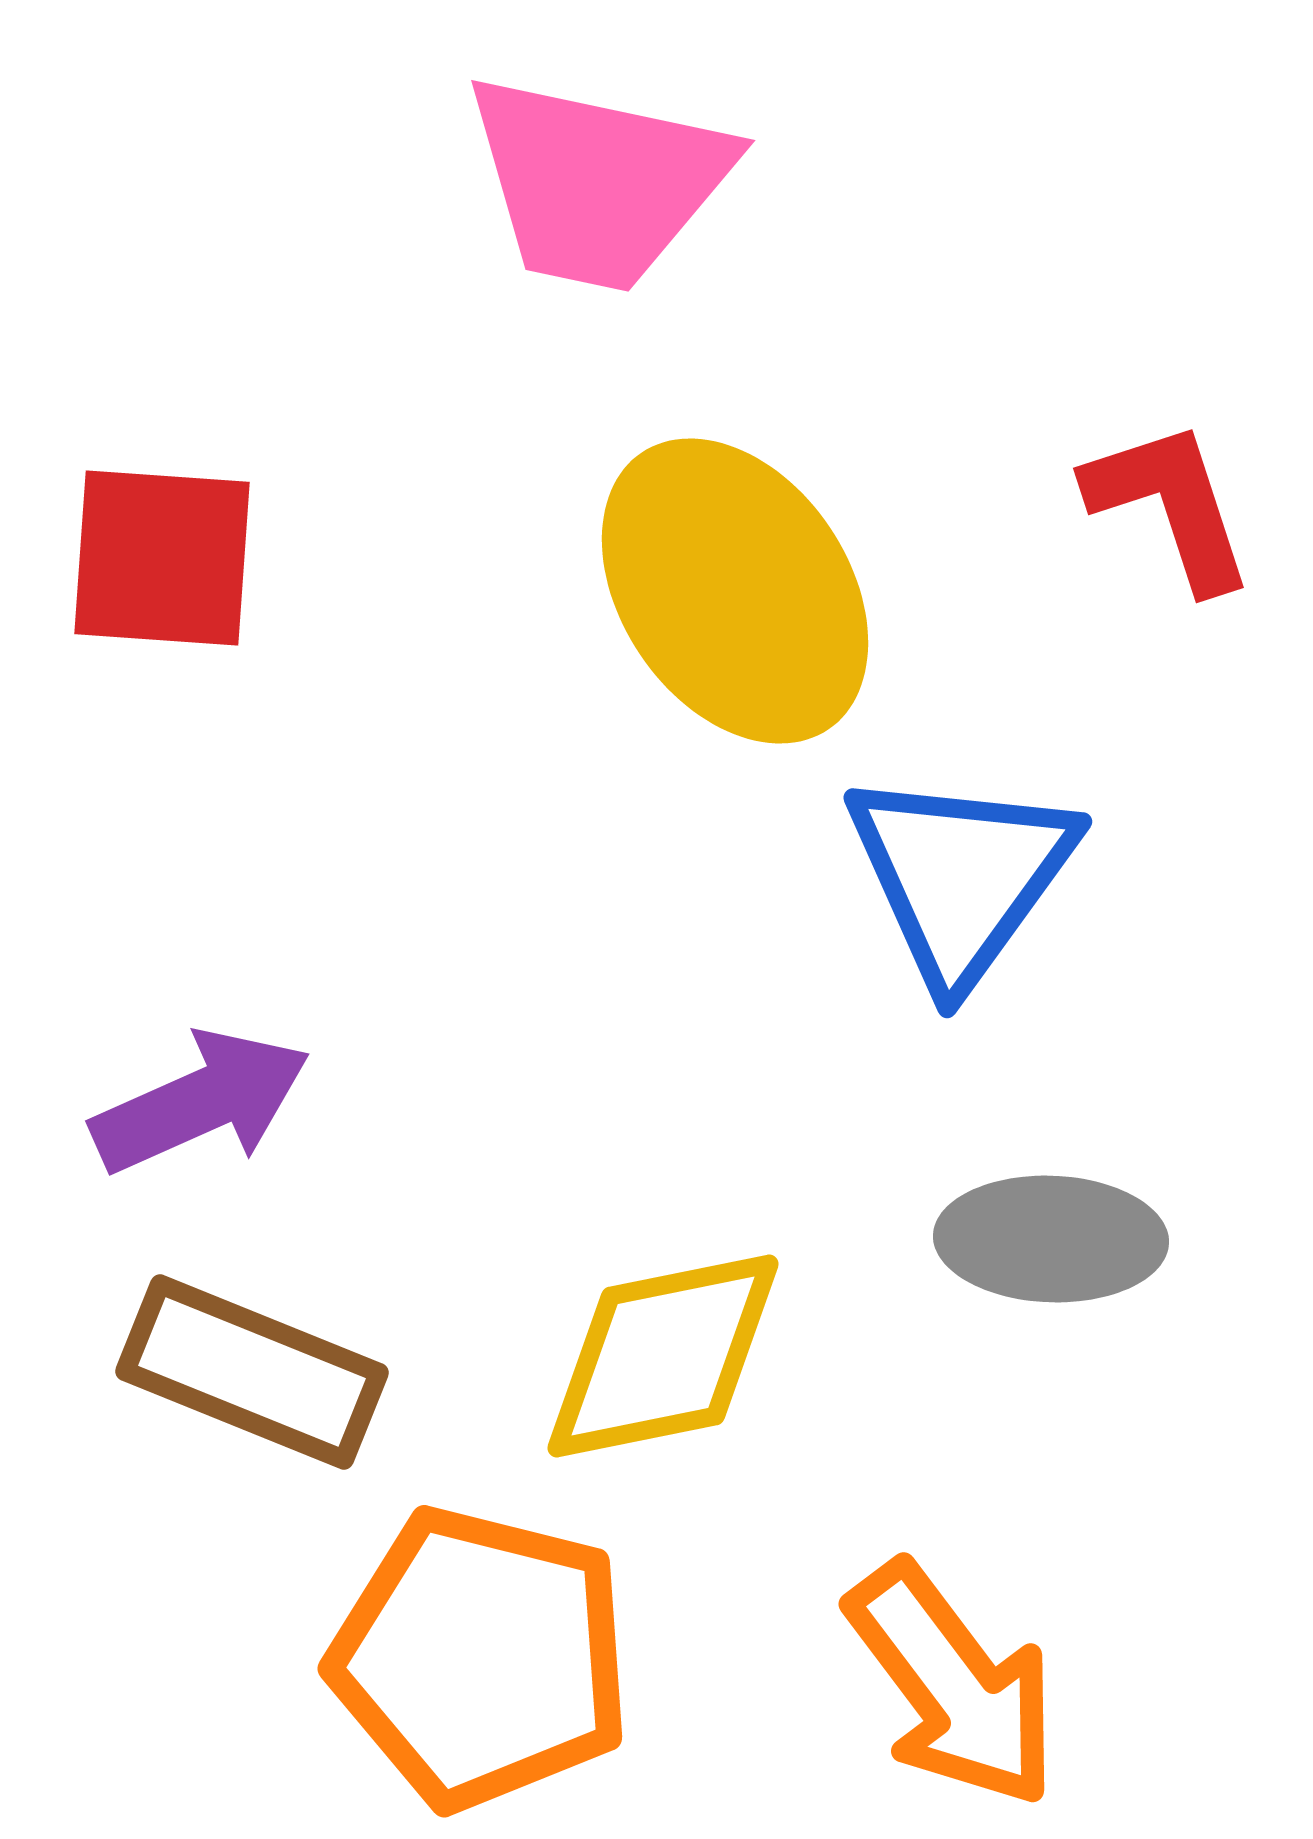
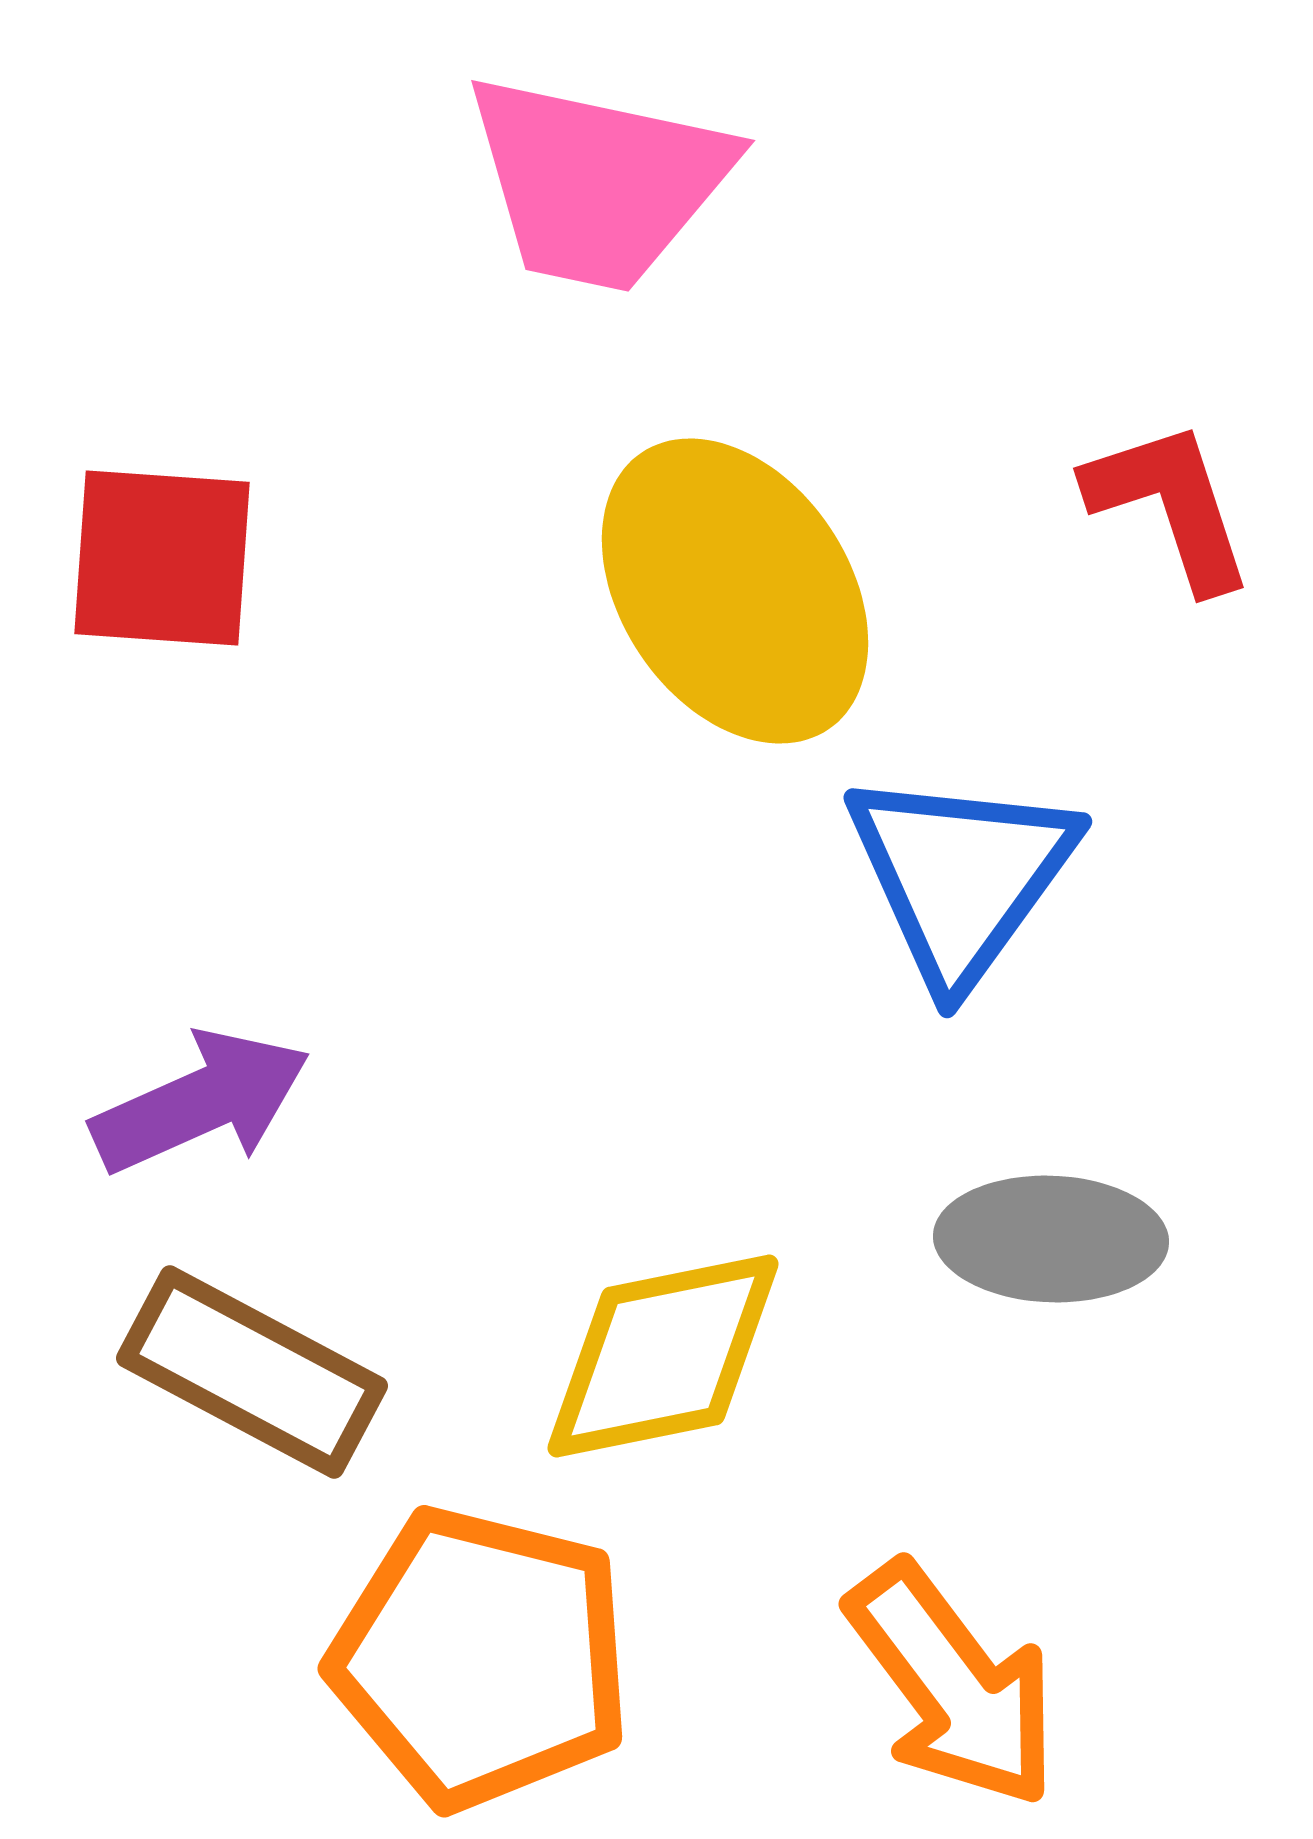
brown rectangle: rotated 6 degrees clockwise
